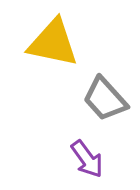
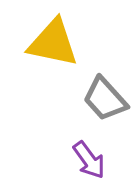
purple arrow: moved 2 px right, 1 px down
